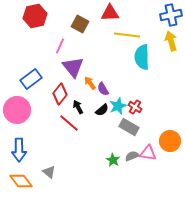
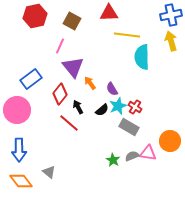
red triangle: moved 1 px left
brown square: moved 8 px left, 3 px up
purple semicircle: moved 9 px right
